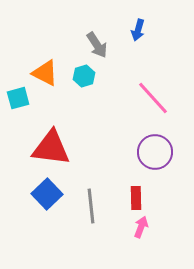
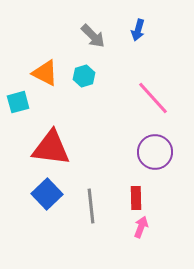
gray arrow: moved 4 px left, 9 px up; rotated 12 degrees counterclockwise
cyan square: moved 4 px down
